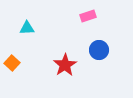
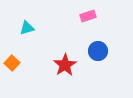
cyan triangle: rotated 14 degrees counterclockwise
blue circle: moved 1 px left, 1 px down
